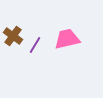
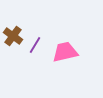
pink trapezoid: moved 2 px left, 13 px down
